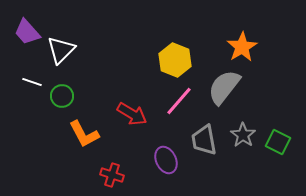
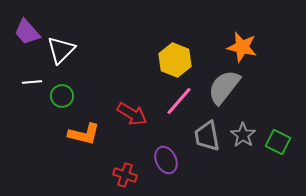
orange star: rotated 28 degrees counterclockwise
white line: rotated 24 degrees counterclockwise
orange L-shape: rotated 48 degrees counterclockwise
gray trapezoid: moved 3 px right, 4 px up
red cross: moved 13 px right
